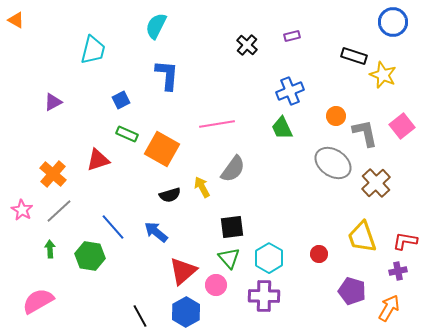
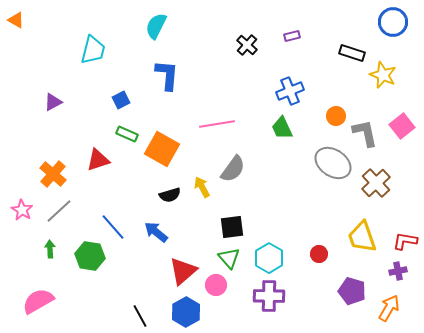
black rectangle at (354, 56): moved 2 px left, 3 px up
purple cross at (264, 296): moved 5 px right
